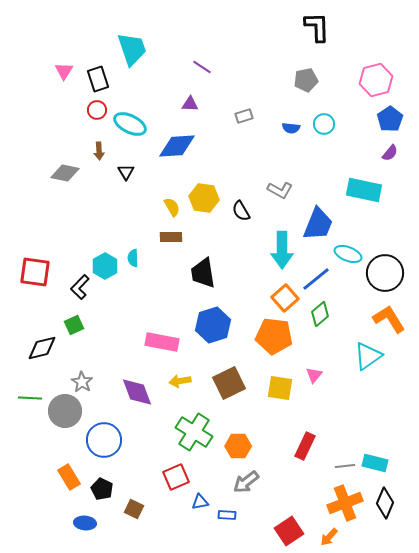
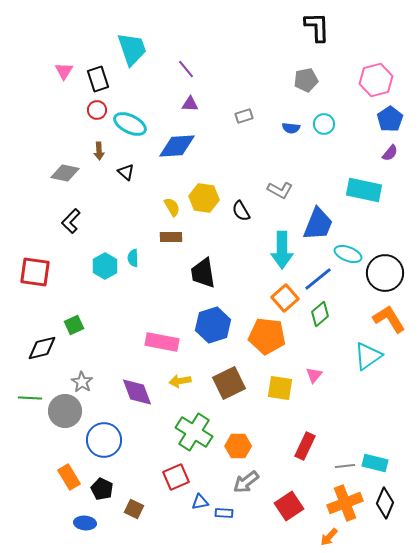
purple line at (202, 67): moved 16 px left, 2 px down; rotated 18 degrees clockwise
black triangle at (126, 172): rotated 18 degrees counterclockwise
blue line at (316, 279): moved 2 px right
black L-shape at (80, 287): moved 9 px left, 66 px up
orange pentagon at (274, 336): moved 7 px left
blue rectangle at (227, 515): moved 3 px left, 2 px up
red square at (289, 531): moved 25 px up
